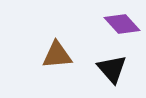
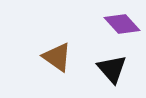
brown triangle: moved 2 px down; rotated 40 degrees clockwise
